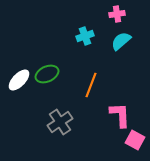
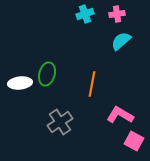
cyan cross: moved 22 px up
green ellipse: rotated 50 degrees counterclockwise
white ellipse: moved 1 px right, 3 px down; rotated 40 degrees clockwise
orange line: moved 1 px right, 1 px up; rotated 10 degrees counterclockwise
pink L-shape: rotated 56 degrees counterclockwise
pink square: moved 1 px left, 1 px down
